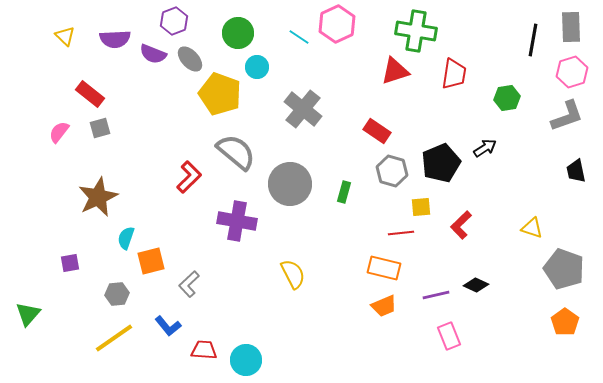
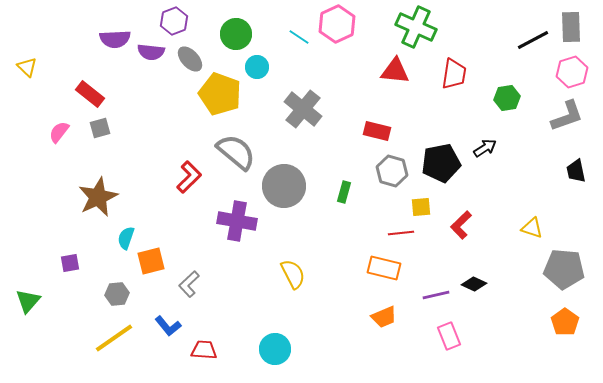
green cross at (416, 31): moved 4 px up; rotated 15 degrees clockwise
green circle at (238, 33): moved 2 px left, 1 px down
yellow triangle at (65, 36): moved 38 px left, 31 px down
black line at (533, 40): rotated 52 degrees clockwise
purple semicircle at (153, 54): moved 2 px left, 2 px up; rotated 16 degrees counterclockwise
red triangle at (395, 71): rotated 24 degrees clockwise
red rectangle at (377, 131): rotated 20 degrees counterclockwise
black pentagon at (441, 163): rotated 12 degrees clockwise
gray circle at (290, 184): moved 6 px left, 2 px down
gray pentagon at (564, 269): rotated 15 degrees counterclockwise
black diamond at (476, 285): moved 2 px left, 1 px up
orange trapezoid at (384, 306): moved 11 px down
green triangle at (28, 314): moved 13 px up
cyan circle at (246, 360): moved 29 px right, 11 px up
